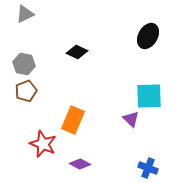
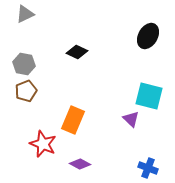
cyan square: rotated 16 degrees clockwise
